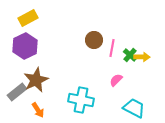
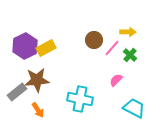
yellow rectangle: moved 18 px right, 30 px down
pink line: rotated 30 degrees clockwise
yellow arrow: moved 14 px left, 25 px up
brown star: moved 1 px right; rotated 20 degrees clockwise
cyan cross: moved 1 px left, 1 px up
